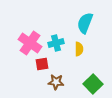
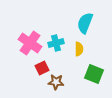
red square: moved 4 px down; rotated 16 degrees counterclockwise
green square: moved 1 px right, 10 px up; rotated 24 degrees counterclockwise
